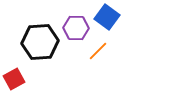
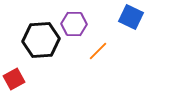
blue square: moved 24 px right; rotated 10 degrees counterclockwise
purple hexagon: moved 2 px left, 4 px up
black hexagon: moved 1 px right, 2 px up
